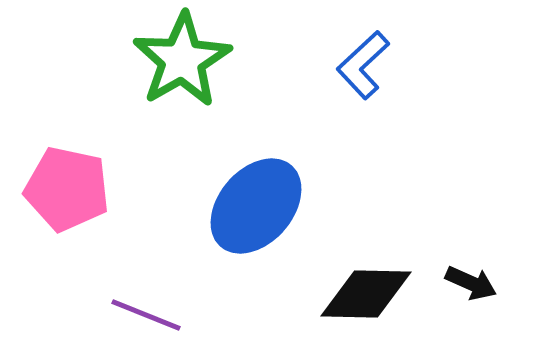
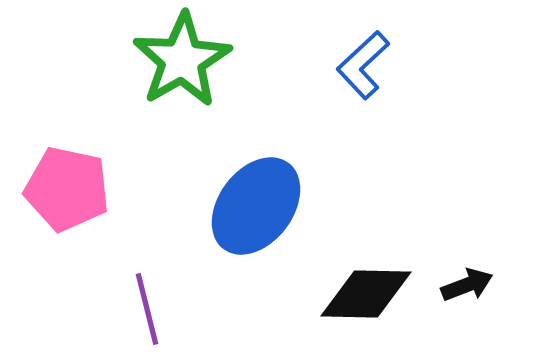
blue ellipse: rotated 4 degrees counterclockwise
black arrow: moved 4 px left, 2 px down; rotated 45 degrees counterclockwise
purple line: moved 1 px right, 6 px up; rotated 54 degrees clockwise
